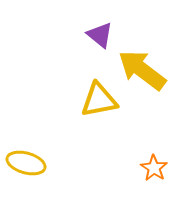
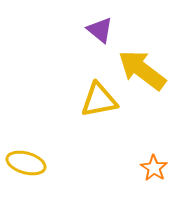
purple triangle: moved 5 px up
